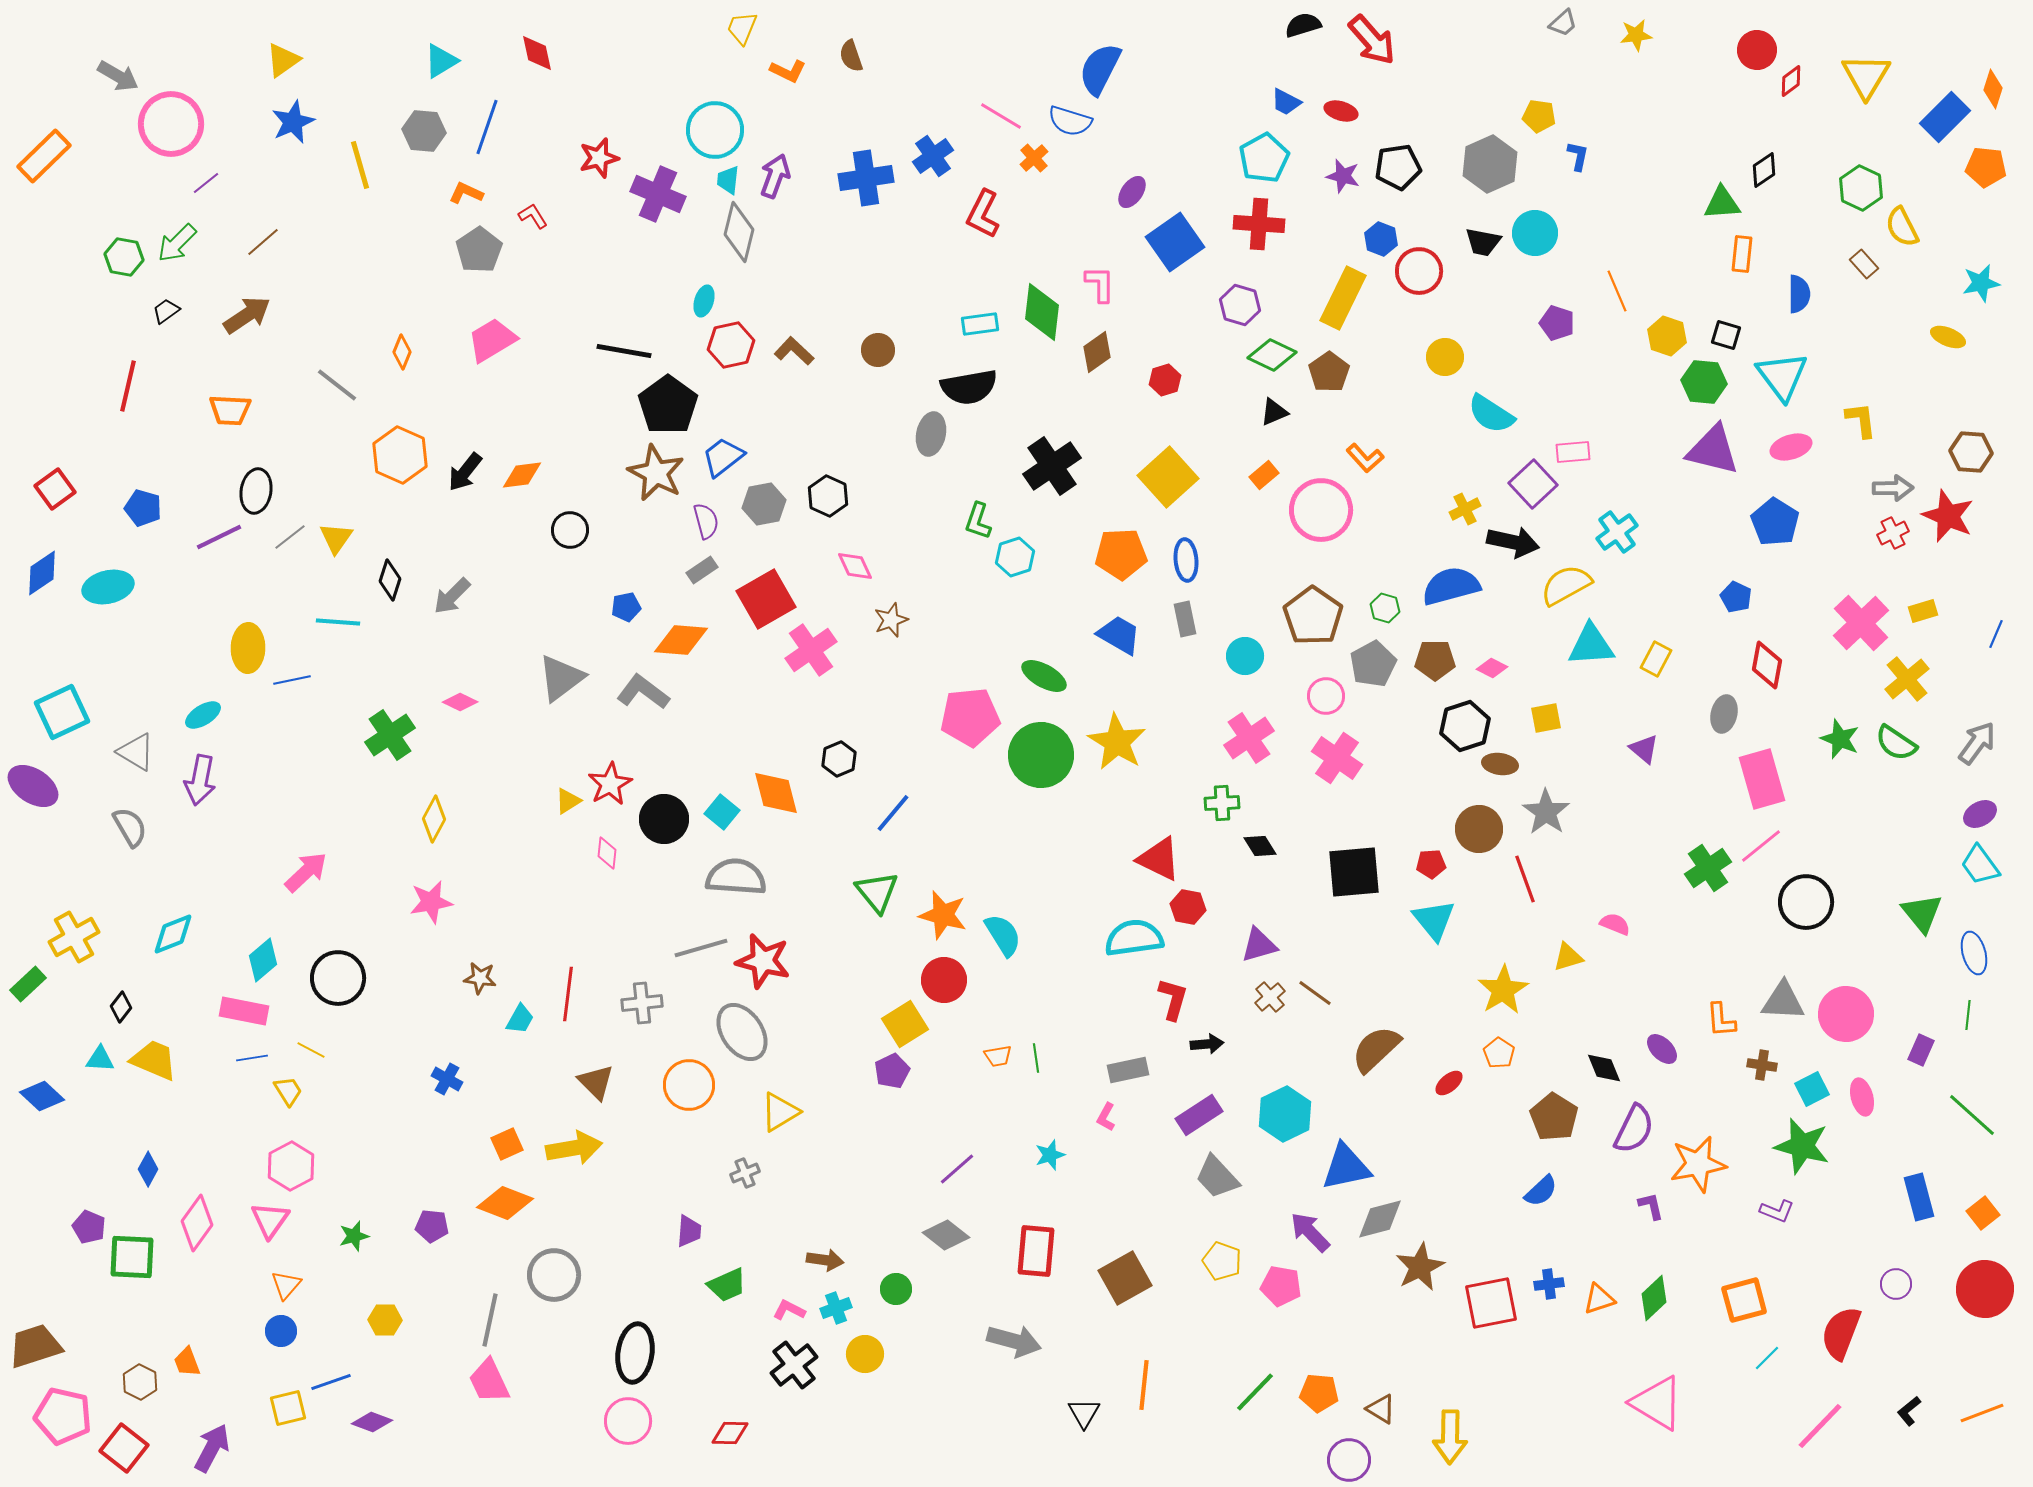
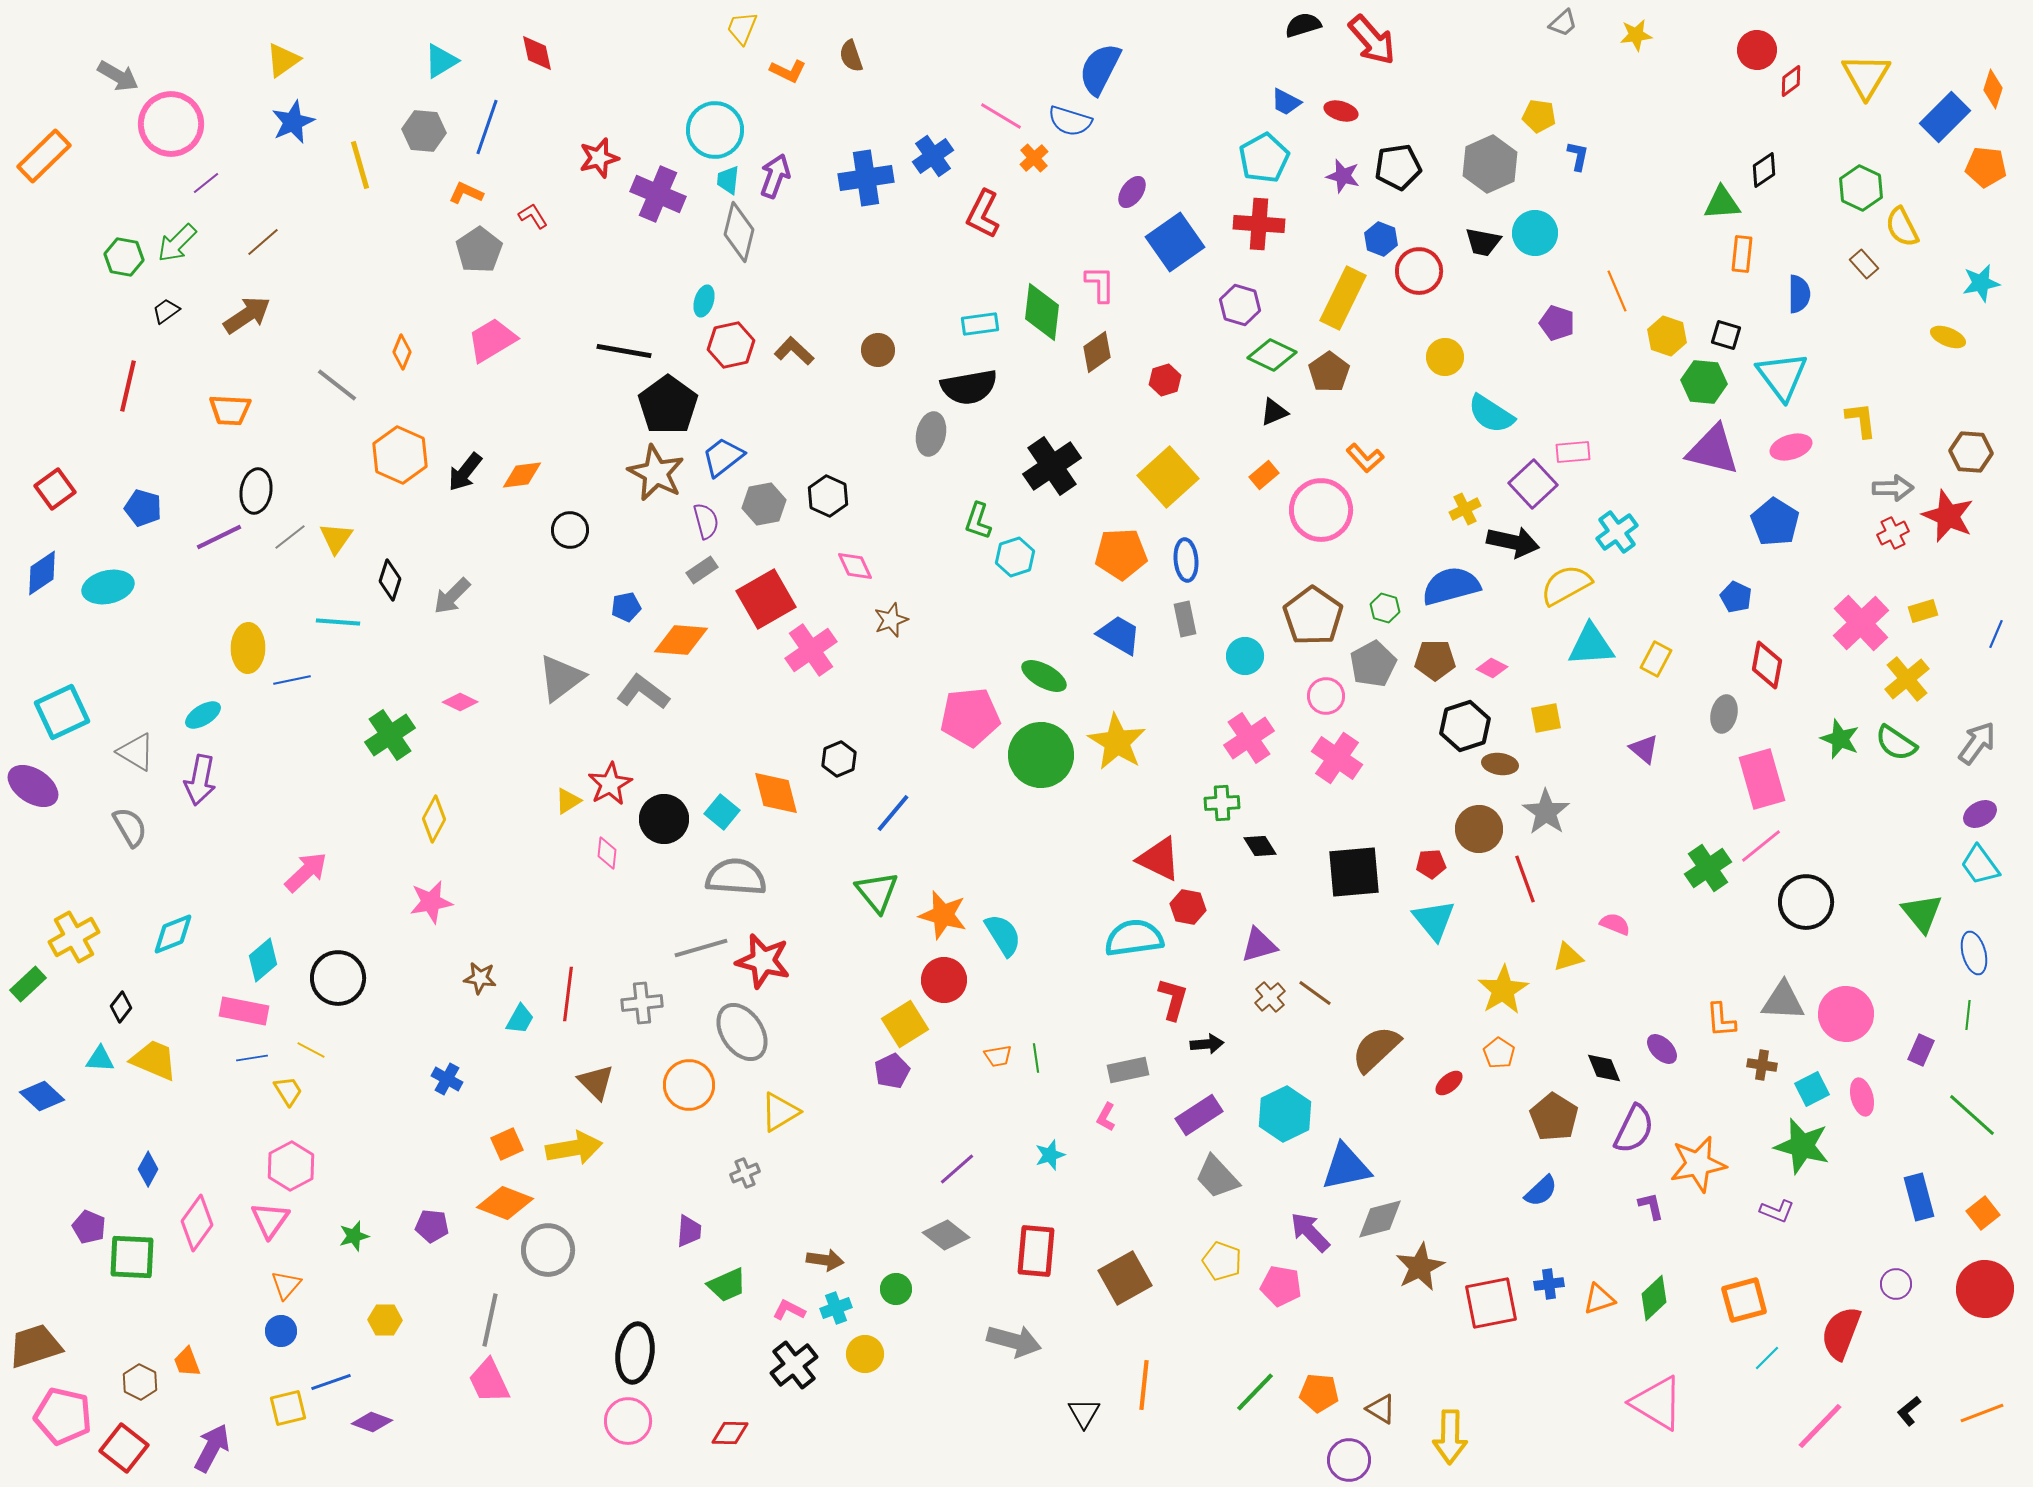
gray circle at (554, 1275): moved 6 px left, 25 px up
